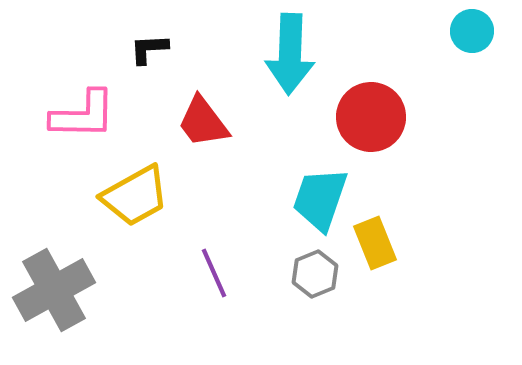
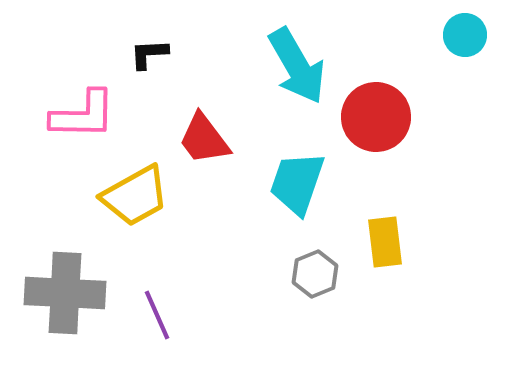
cyan circle: moved 7 px left, 4 px down
black L-shape: moved 5 px down
cyan arrow: moved 7 px right, 12 px down; rotated 32 degrees counterclockwise
red circle: moved 5 px right
red trapezoid: moved 1 px right, 17 px down
cyan trapezoid: moved 23 px left, 16 px up
yellow rectangle: moved 10 px right, 1 px up; rotated 15 degrees clockwise
purple line: moved 57 px left, 42 px down
gray cross: moved 11 px right, 3 px down; rotated 32 degrees clockwise
